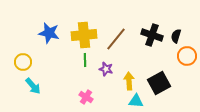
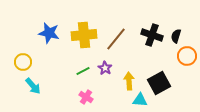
green line: moved 2 px left, 11 px down; rotated 64 degrees clockwise
purple star: moved 1 px left, 1 px up; rotated 16 degrees clockwise
cyan triangle: moved 4 px right, 1 px up
